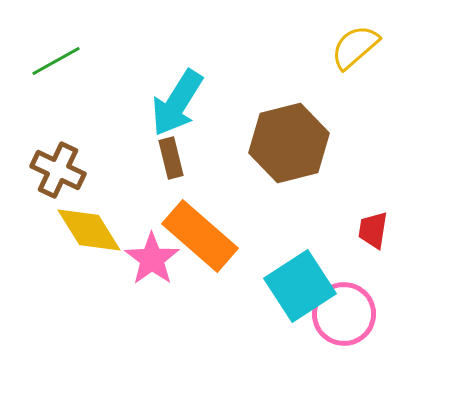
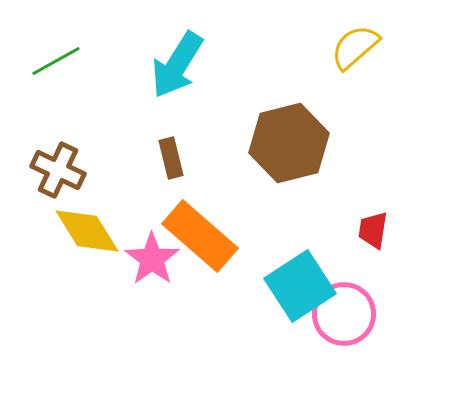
cyan arrow: moved 38 px up
yellow diamond: moved 2 px left, 1 px down
